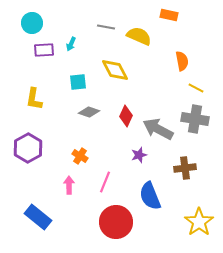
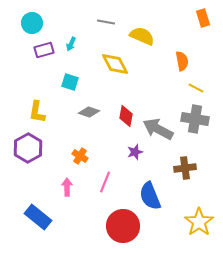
orange rectangle: moved 34 px right, 3 px down; rotated 60 degrees clockwise
gray line: moved 5 px up
yellow semicircle: moved 3 px right
purple rectangle: rotated 12 degrees counterclockwise
yellow diamond: moved 6 px up
cyan square: moved 8 px left; rotated 24 degrees clockwise
yellow L-shape: moved 3 px right, 13 px down
red diamond: rotated 15 degrees counterclockwise
purple star: moved 4 px left, 3 px up
pink arrow: moved 2 px left, 2 px down
red circle: moved 7 px right, 4 px down
